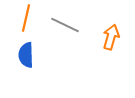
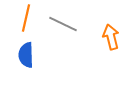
gray line: moved 2 px left, 1 px up
orange arrow: rotated 30 degrees counterclockwise
